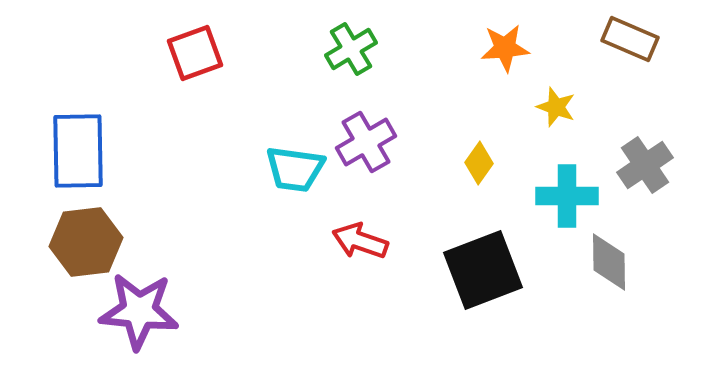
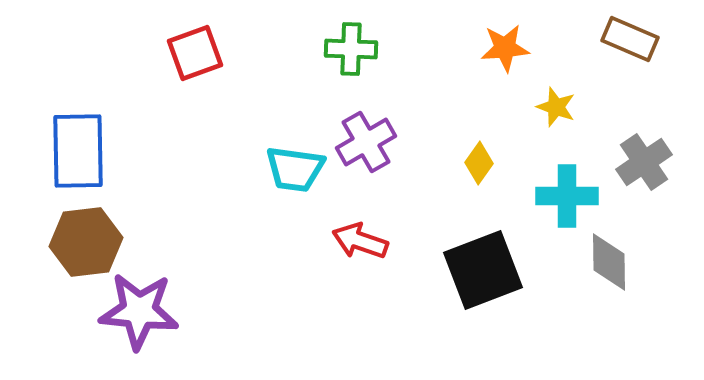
green cross: rotated 33 degrees clockwise
gray cross: moved 1 px left, 3 px up
